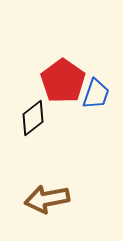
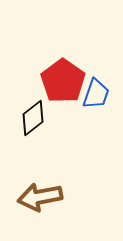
brown arrow: moved 7 px left, 2 px up
